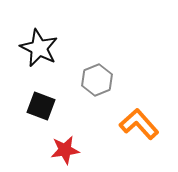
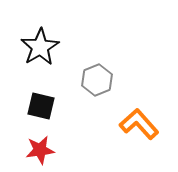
black star: moved 1 px right, 1 px up; rotated 15 degrees clockwise
black square: rotated 8 degrees counterclockwise
red star: moved 25 px left
